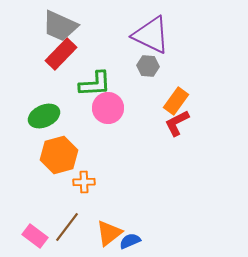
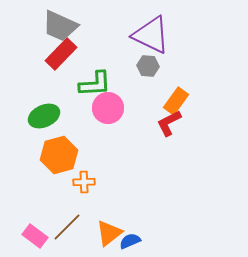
red L-shape: moved 8 px left
brown line: rotated 8 degrees clockwise
